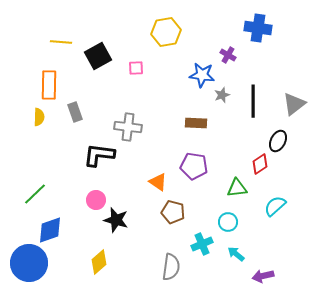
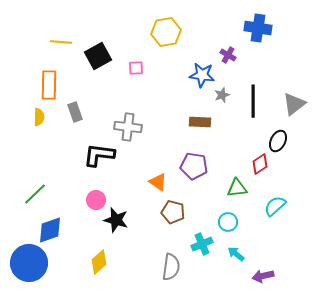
brown rectangle: moved 4 px right, 1 px up
